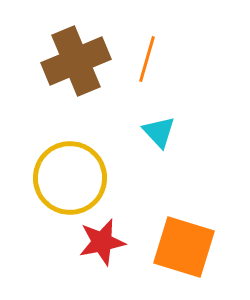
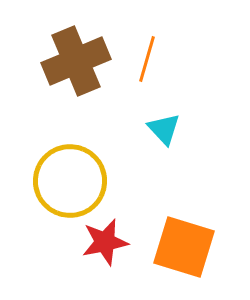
cyan triangle: moved 5 px right, 3 px up
yellow circle: moved 3 px down
red star: moved 3 px right
